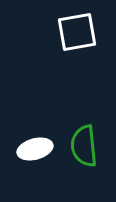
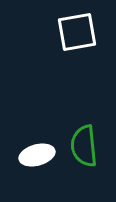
white ellipse: moved 2 px right, 6 px down
